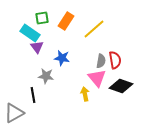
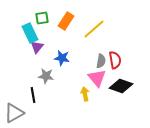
cyan rectangle: rotated 30 degrees clockwise
purple triangle: rotated 16 degrees clockwise
